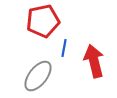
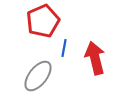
red pentagon: rotated 12 degrees counterclockwise
red arrow: moved 1 px right, 3 px up
